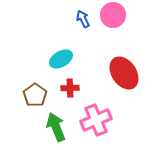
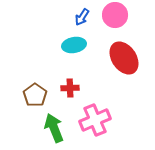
pink circle: moved 2 px right
blue arrow: moved 1 px left, 2 px up; rotated 120 degrees counterclockwise
cyan ellipse: moved 13 px right, 14 px up; rotated 20 degrees clockwise
red ellipse: moved 15 px up
pink cross: moved 1 px left
green arrow: moved 2 px left, 1 px down
